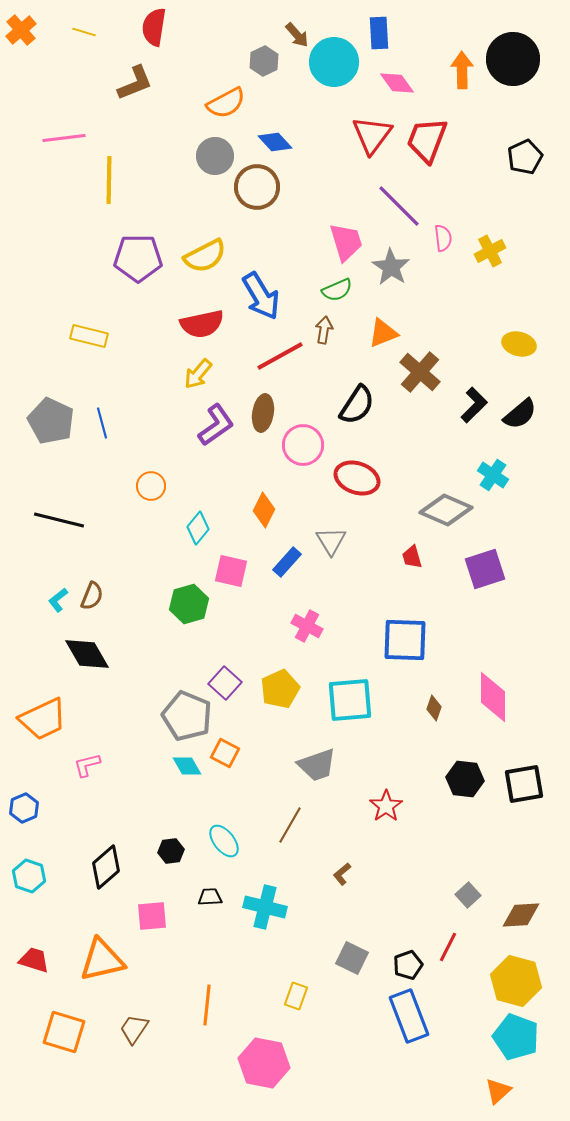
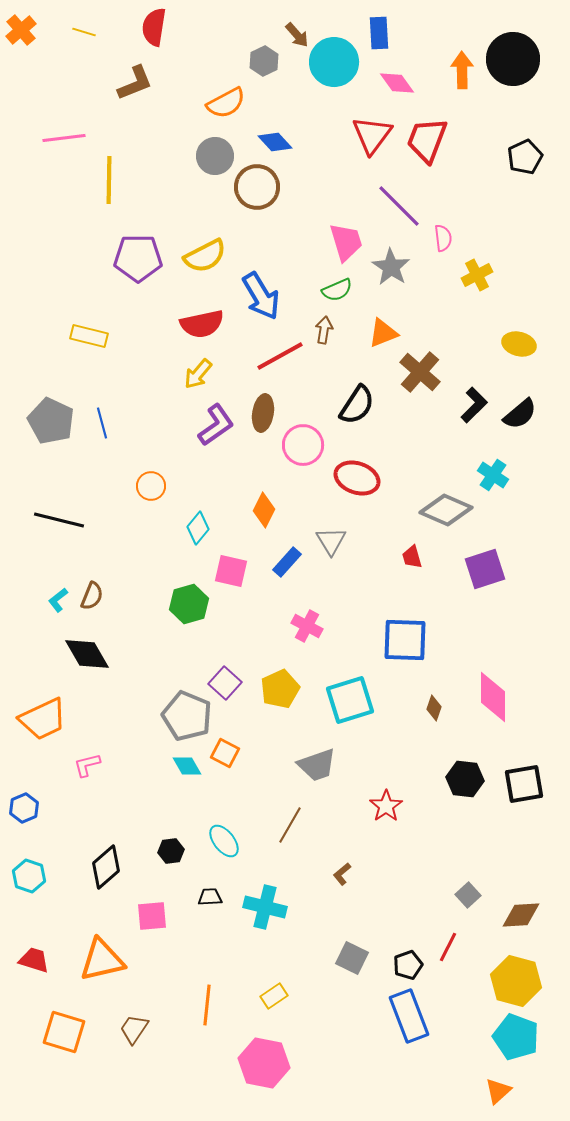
yellow cross at (490, 251): moved 13 px left, 24 px down
cyan square at (350, 700): rotated 12 degrees counterclockwise
yellow rectangle at (296, 996): moved 22 px left; rotated 36 degrees clockwise
